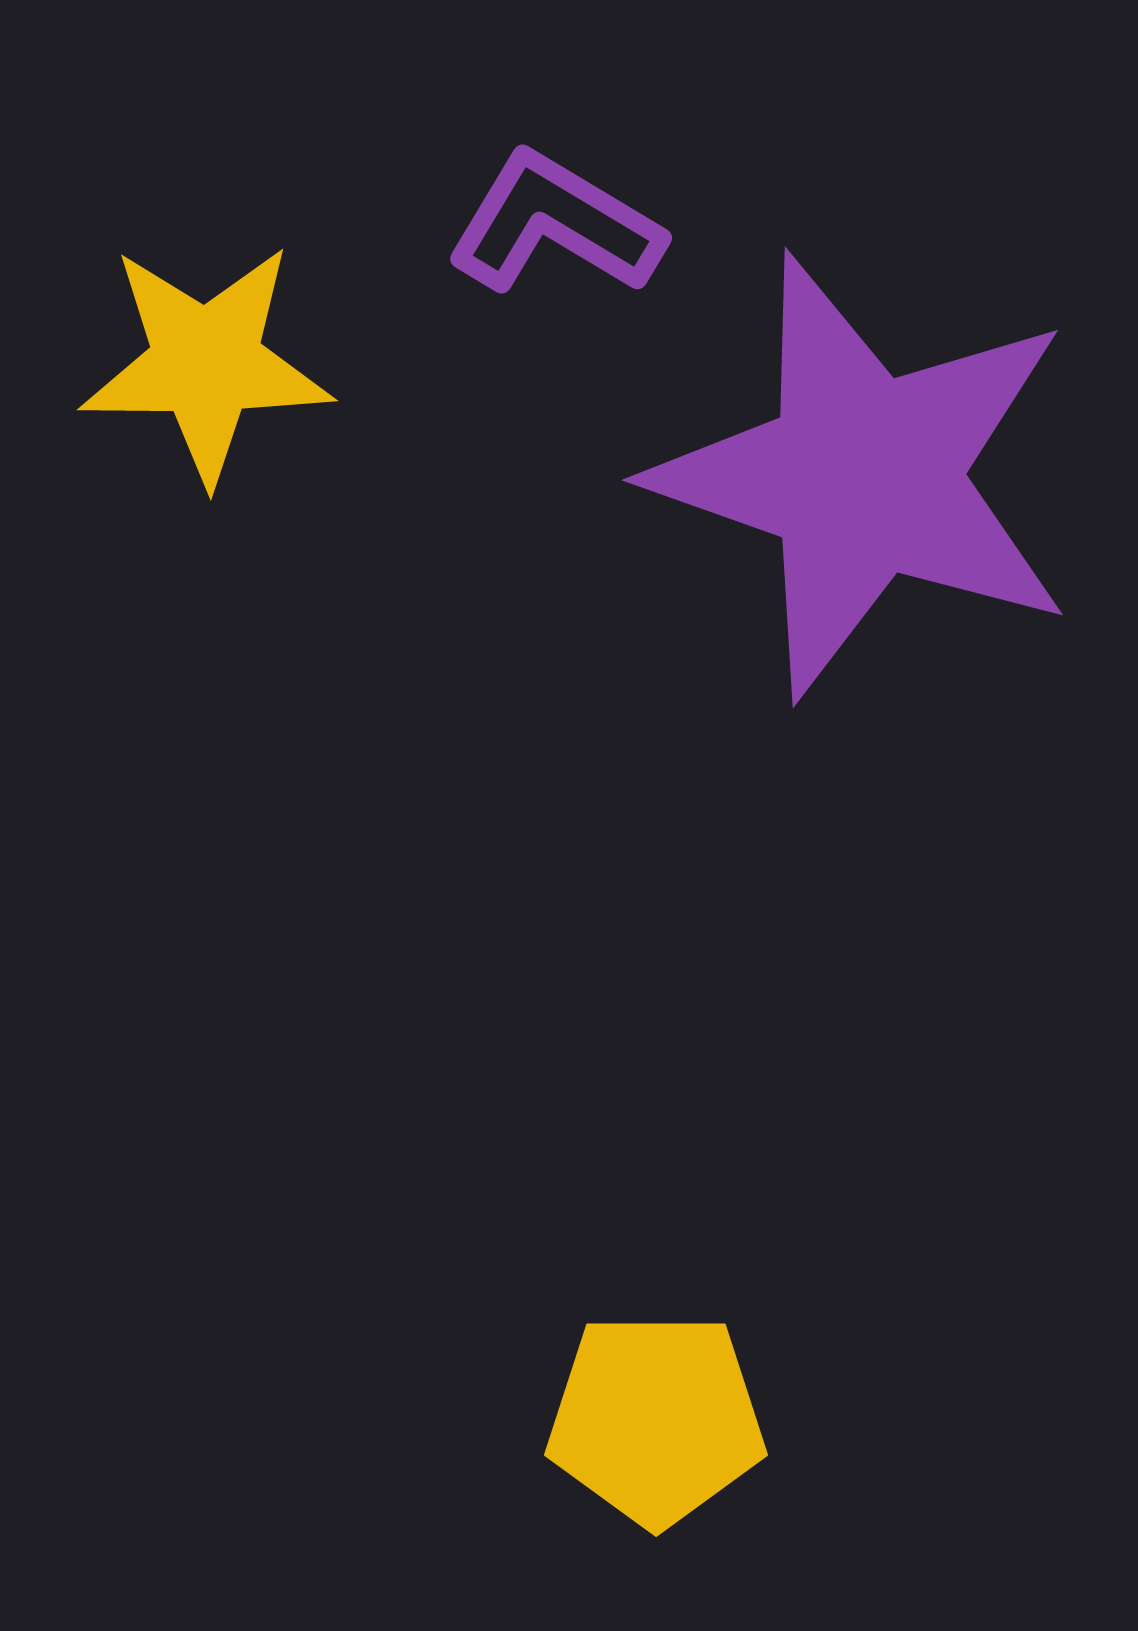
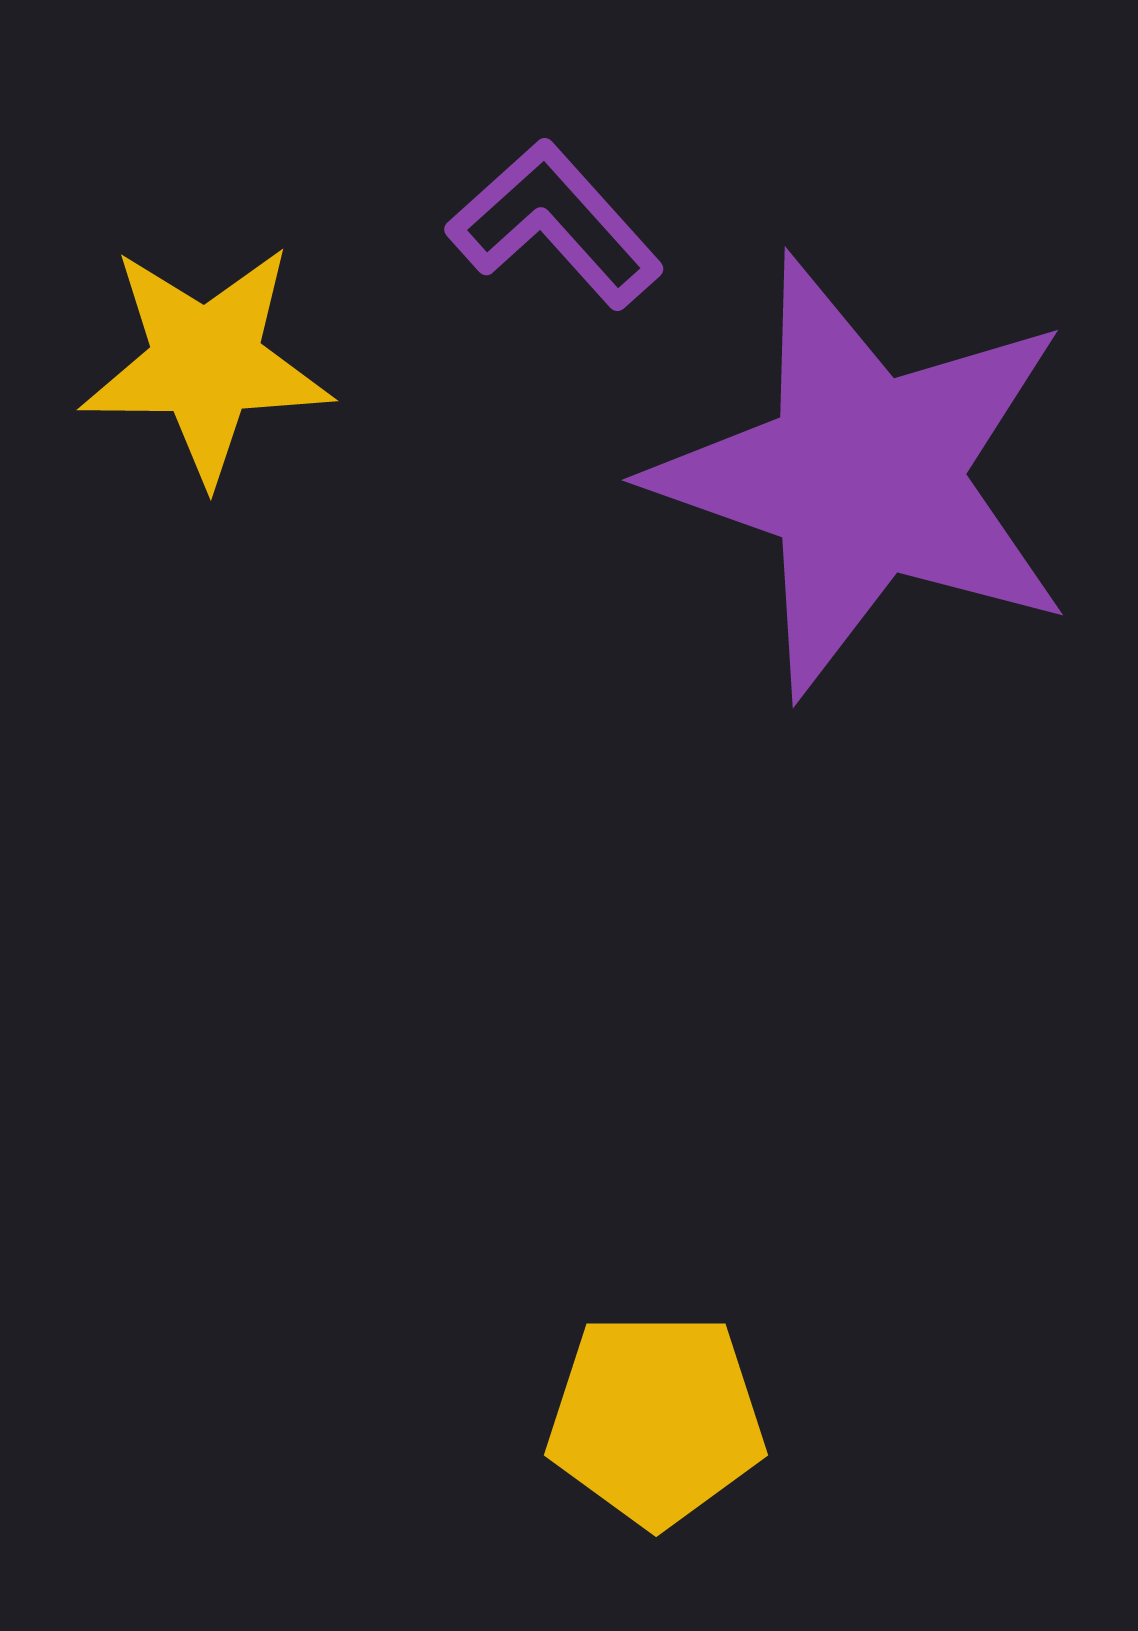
purple L-shape: rotated 17 degrees clockwise
